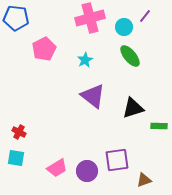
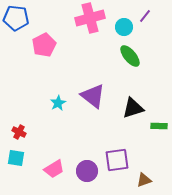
pink pentagon: moved 4 px up
cyan star: moved 27 px left, 43 px down
pink trapezoid: moved 3 px left, 1 px down
